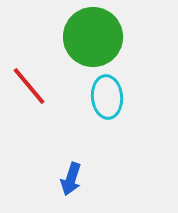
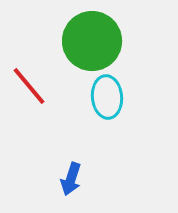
green circle: moved 1 px left, 4 px down
